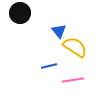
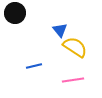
black circle: moved 5 px left
blue triangle: moved 1 px right, 1 px up
blue line: moved 15 px left
